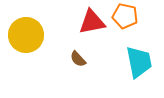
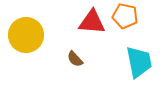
red triangle: rotated 16 degrees clockwise
brown semicircle: moved 3 px left
